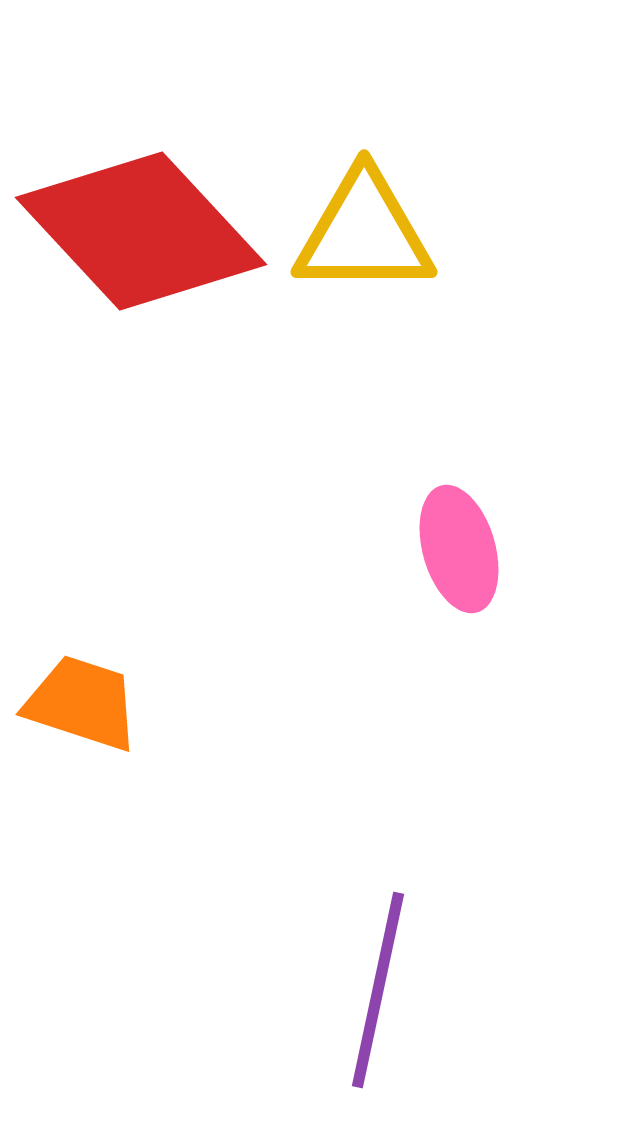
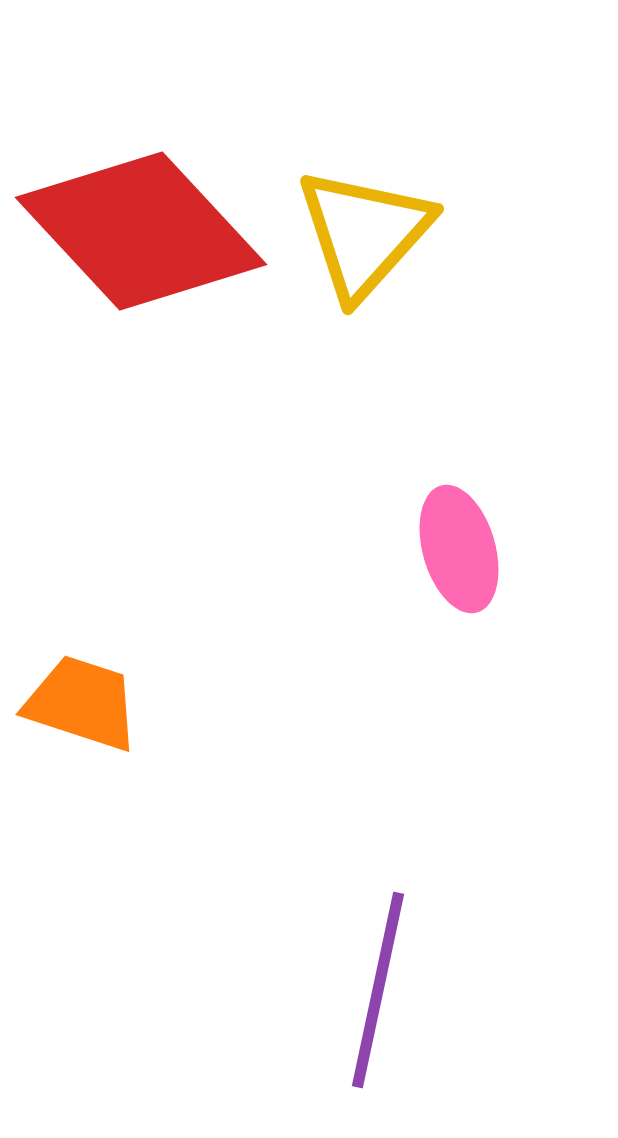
yellow triangle: rotated 48 degrees counterclockwise
